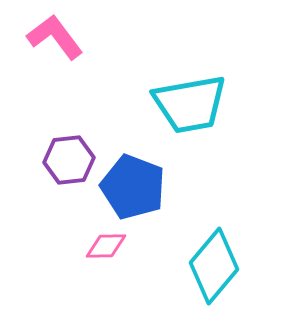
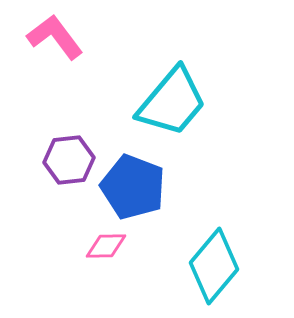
cyan trapezoid: moved 18 px left, 2 px up; rotated 40 degrees counterclockwise
